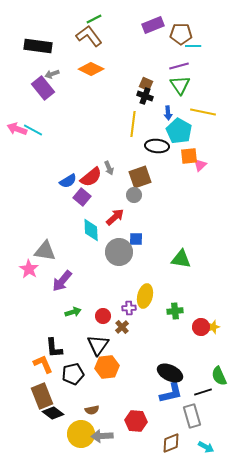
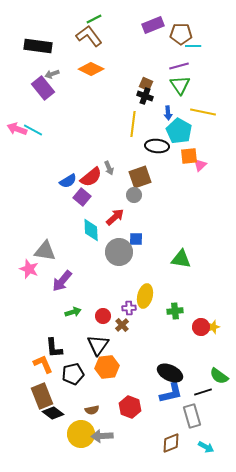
pink star at (29, 269): rotated 12 degrees counterclockwise
brown cross at (122, 327): moved 2 px up
green semicircle at (219, 376): rotated 30 degrees counterclockwise
red hexagon at (136, 421): moved 6 px left, 14 px up; rotated 15 degrees clockwise
